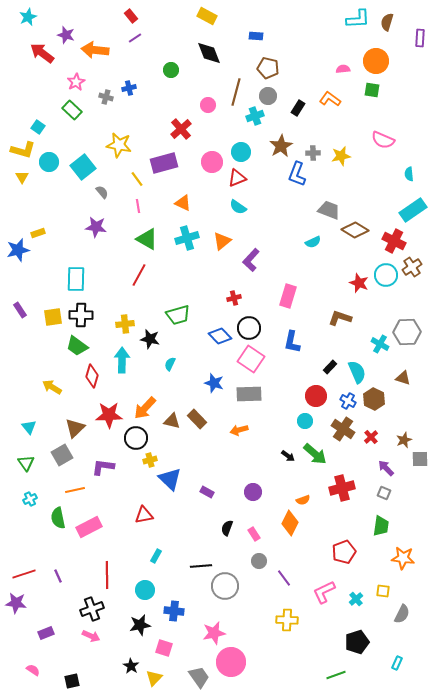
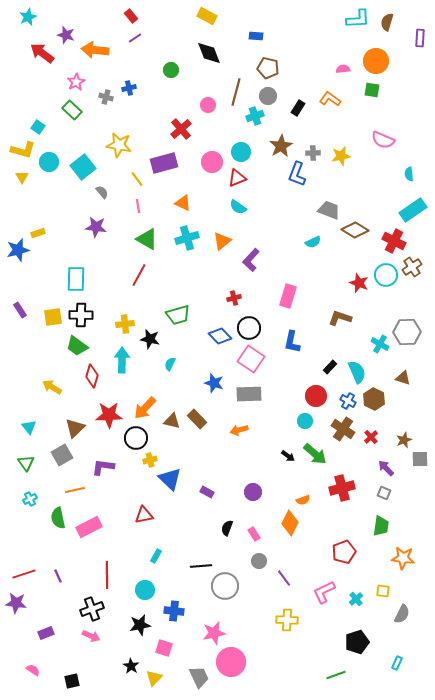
gray trapezoid at (199, 677): rotated 10 degrees clockwise
